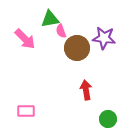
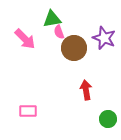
green triangle: moved 2 px right
pink semicircle: moved 2 px left, 1 px down
purple star: rotated 15 degrees clockwise
brown circle: moved 3 px left
pink rectangle: moved 2 px right
